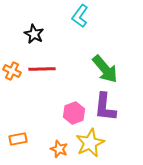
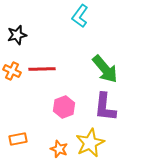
black star: moved 17 px left, 1 px down; rotated 30 degrees clockwise
pink hexagon: moved 10 px left, 6 px up
